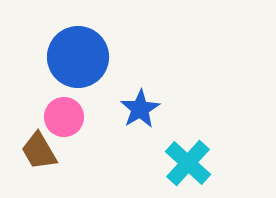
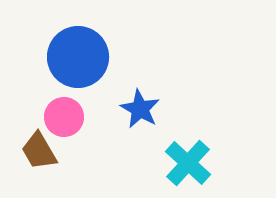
blue star: rotated 12 degrees counterclockwise
